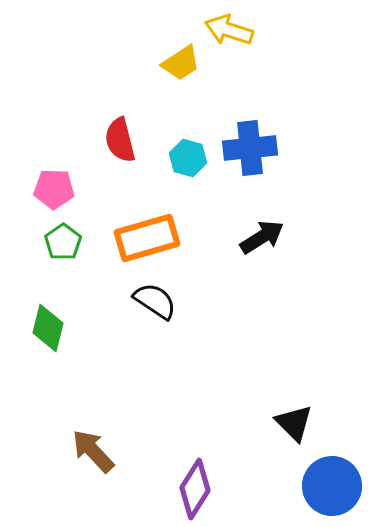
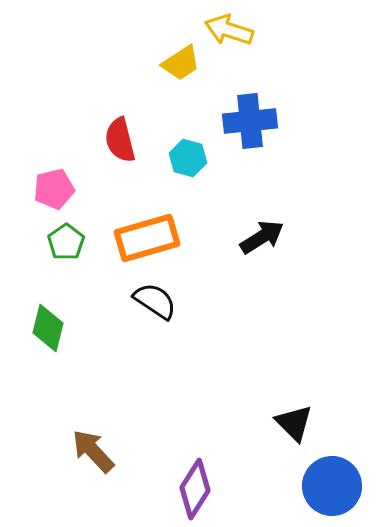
blue cross: moved 27 px up
pink pentagon: rotated 15 degrees counterclockwise
green pentagon: moved 3 px right
